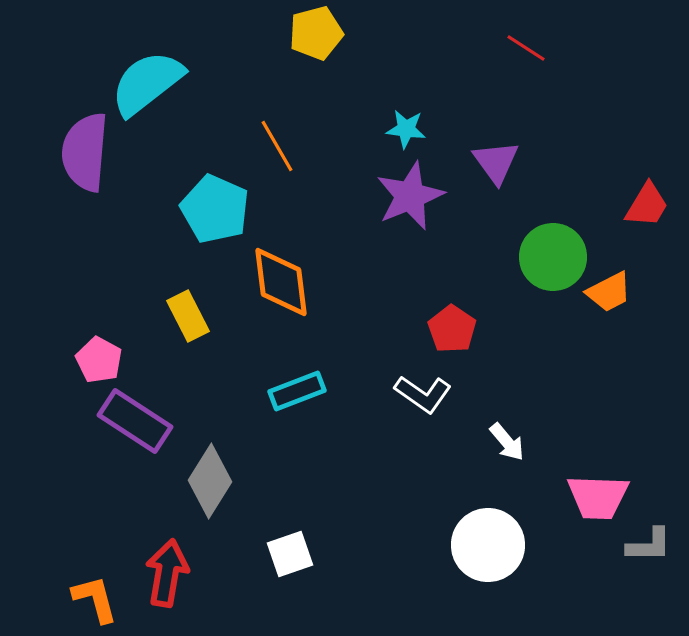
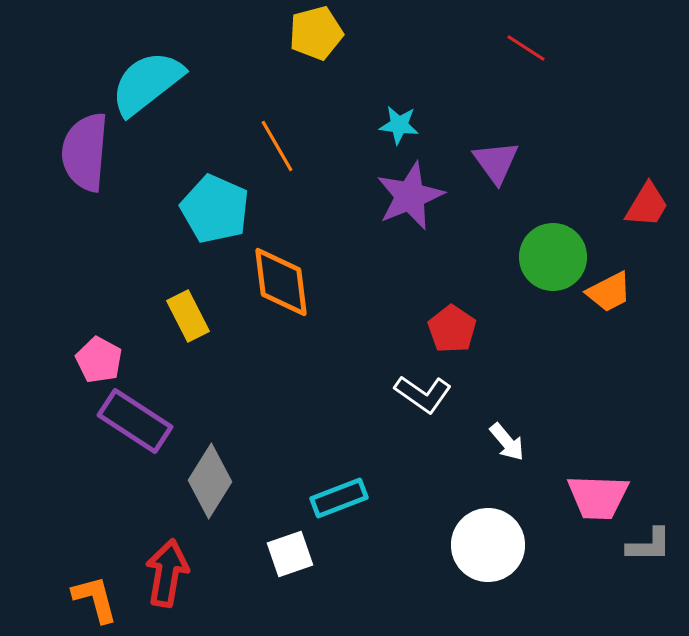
cyan star: moved 7 px left, 4 px up
cyan rectangle: moved 42 px right, 107 px down
